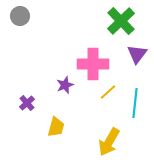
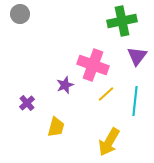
gray circle: moved 2 px up
green cross: moved 1 px right; rotated 32 degrees clockwise
purple triangle: moved 2 px down
pink cross: moved 1 px down; rotated 20 degrees clockwise
yellow line: moved 2 px left, 2 px down
cyan line: moved 2 px up
